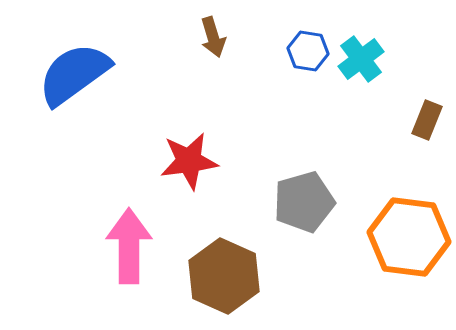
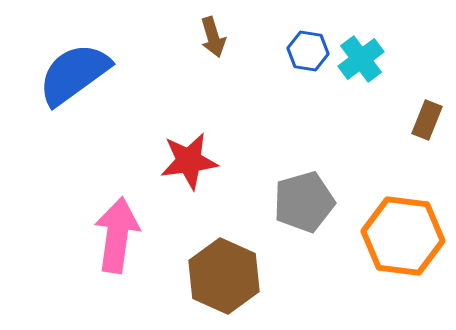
orange hexagon: moved 6 px left, 1 px up
pink arrow: moved 12 px left, 11 px up; rotated 8 degrees clockwise
